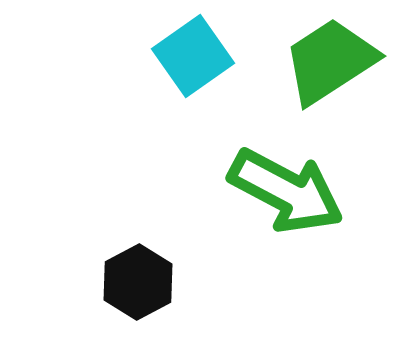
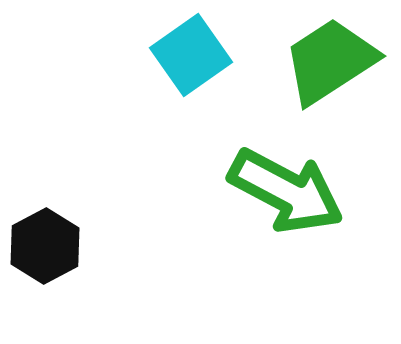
cyan square: moved 2 px left, 1 px up
black hexagon: moved 93 px left, 36 px up
